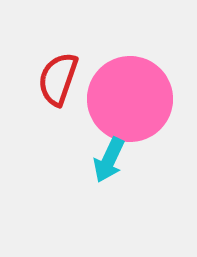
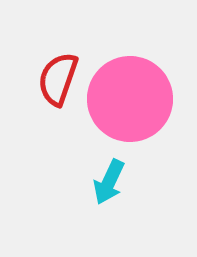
cyan arrow: moved 22 px down
